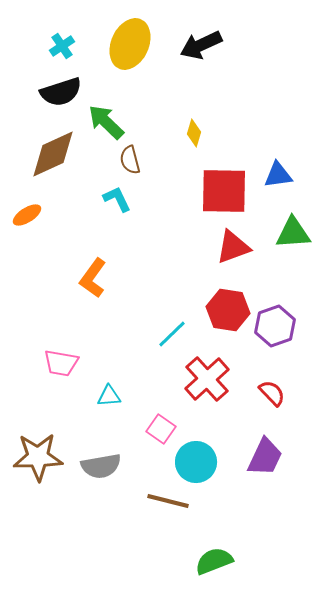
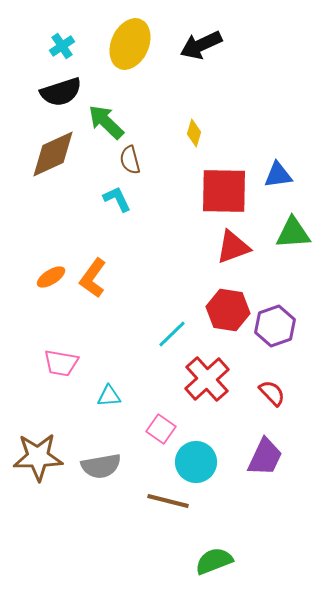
orange ellipse: moved 24 px right, 62 px down
